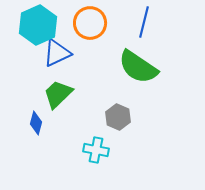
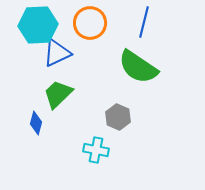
cyan hexagon: rotated 21 degrees clockwise
